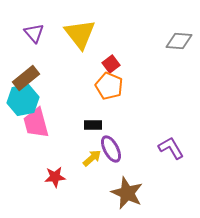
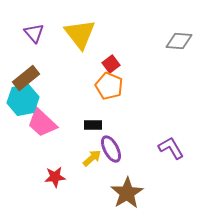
pink trapezoid: moved 6 px right; rotated 32 degrees counterclockwise
brown star: rotated 16 degrees clockwise
